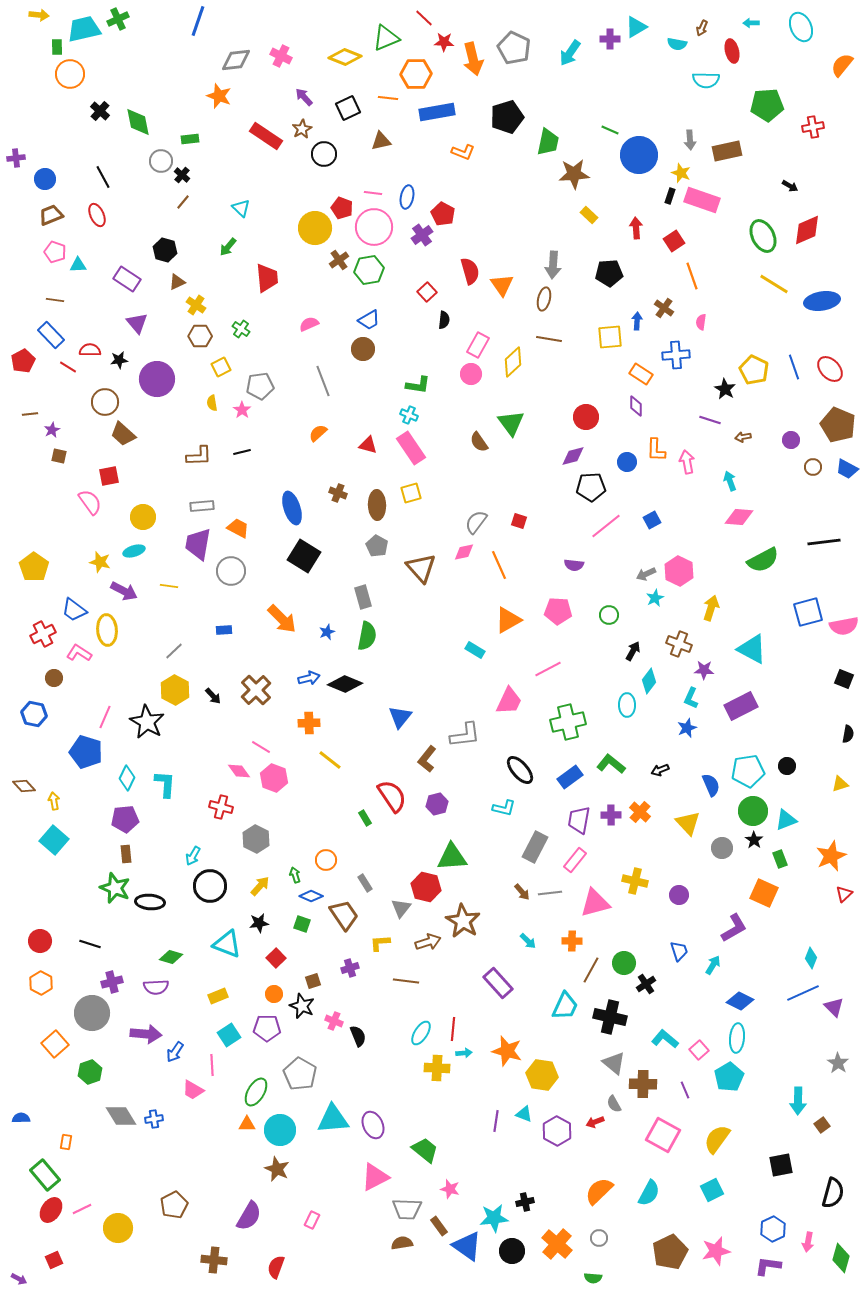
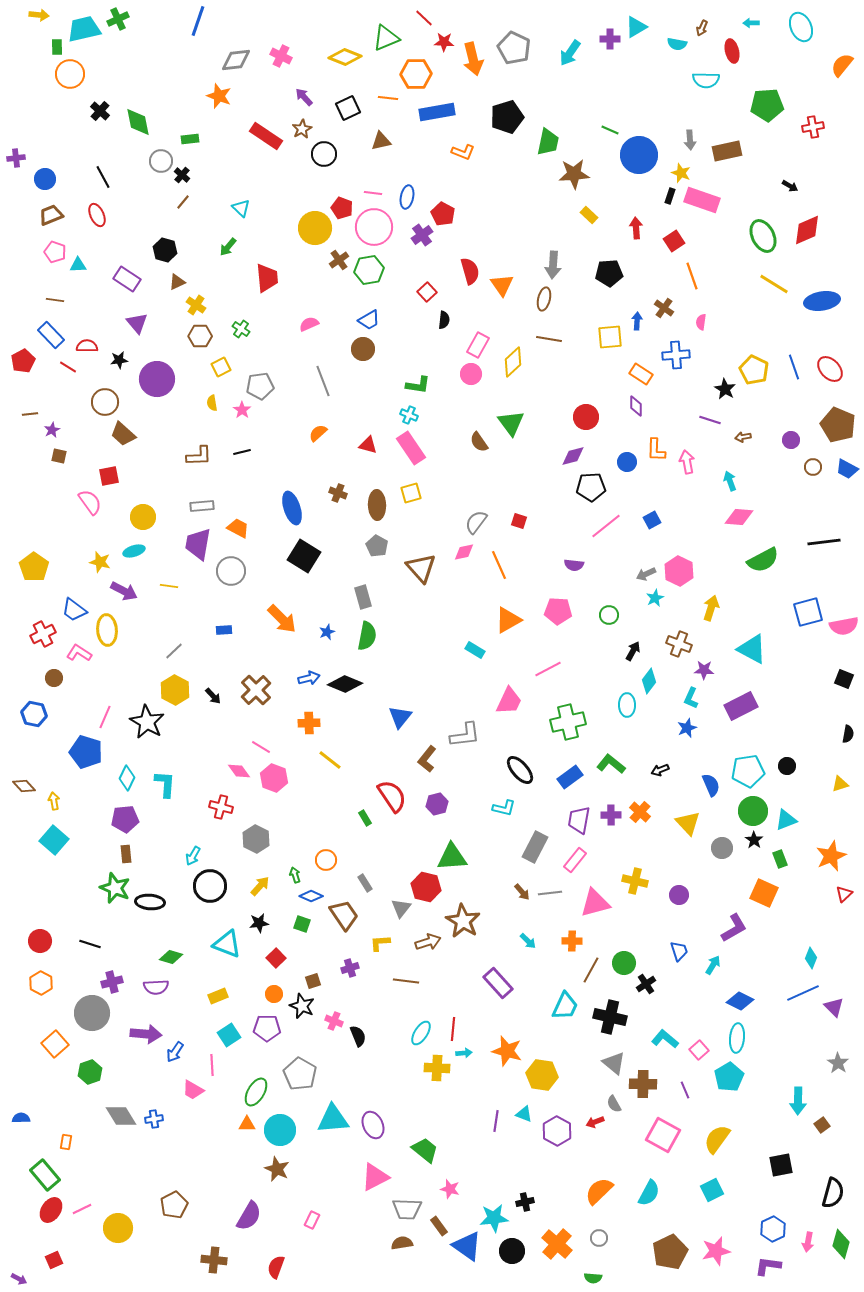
red semicircle at (90, 350): moved 3 px left, 4 px up
green diamond at (841, 1258): moved 14 px up
